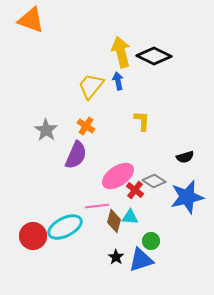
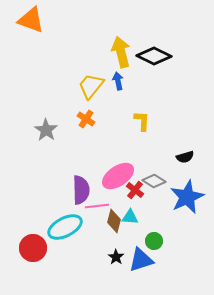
orange cross: moved 7 px up
purple semicircle: moved 5 px right, 35 px down; rotated 24 degrees counterclockwise
blue star: rotated 12 degrees counterclockwise
red circle: moved 12 px down
green circle: moved 3 px right
